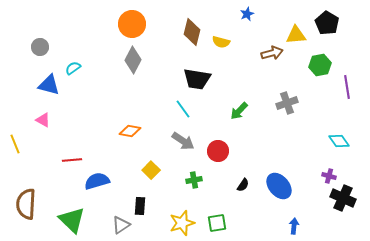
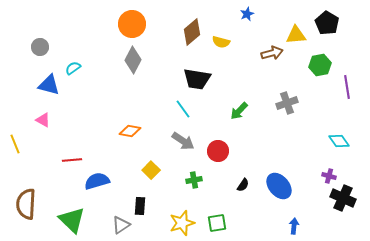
brown diamond: rotated 36 degrees clockwise
